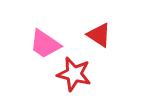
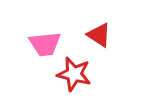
pink trapezoid: rotated 40 degrees counterclockwise
